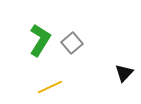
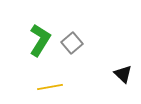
black triangle: moved 1 px left, 1 px down; rotated 30 degrees counterclockwise
yellow line: rotated 15 degrees clockwise
